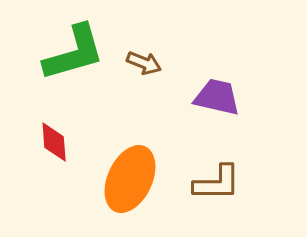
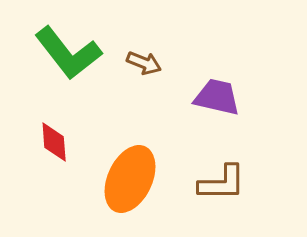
green L-shape: moved 6 px left; rotated 68 degrees clockwise
brown L-shape: moved 5 px right
